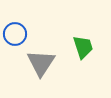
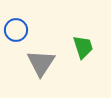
blue circle: moved 1 px right, 4 px up
